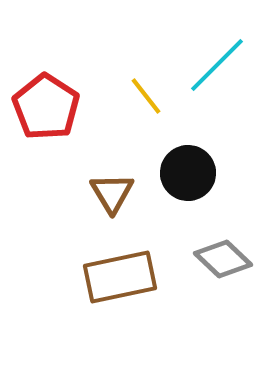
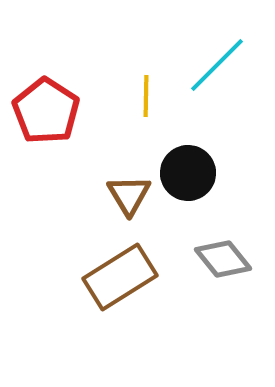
yellow line: rotated 39 degrees clockwise
red pentagon: moved 4 px down
brown triangle: moved 17 px right, 2 px down
gray diamond: rotated 8 degrees clockwise
brown rectangle: rotated 20 degrees counterclockwise
